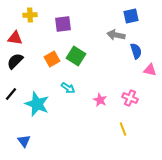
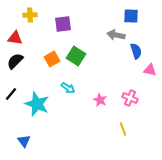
blue square: rotated 14 degrees clockwise
